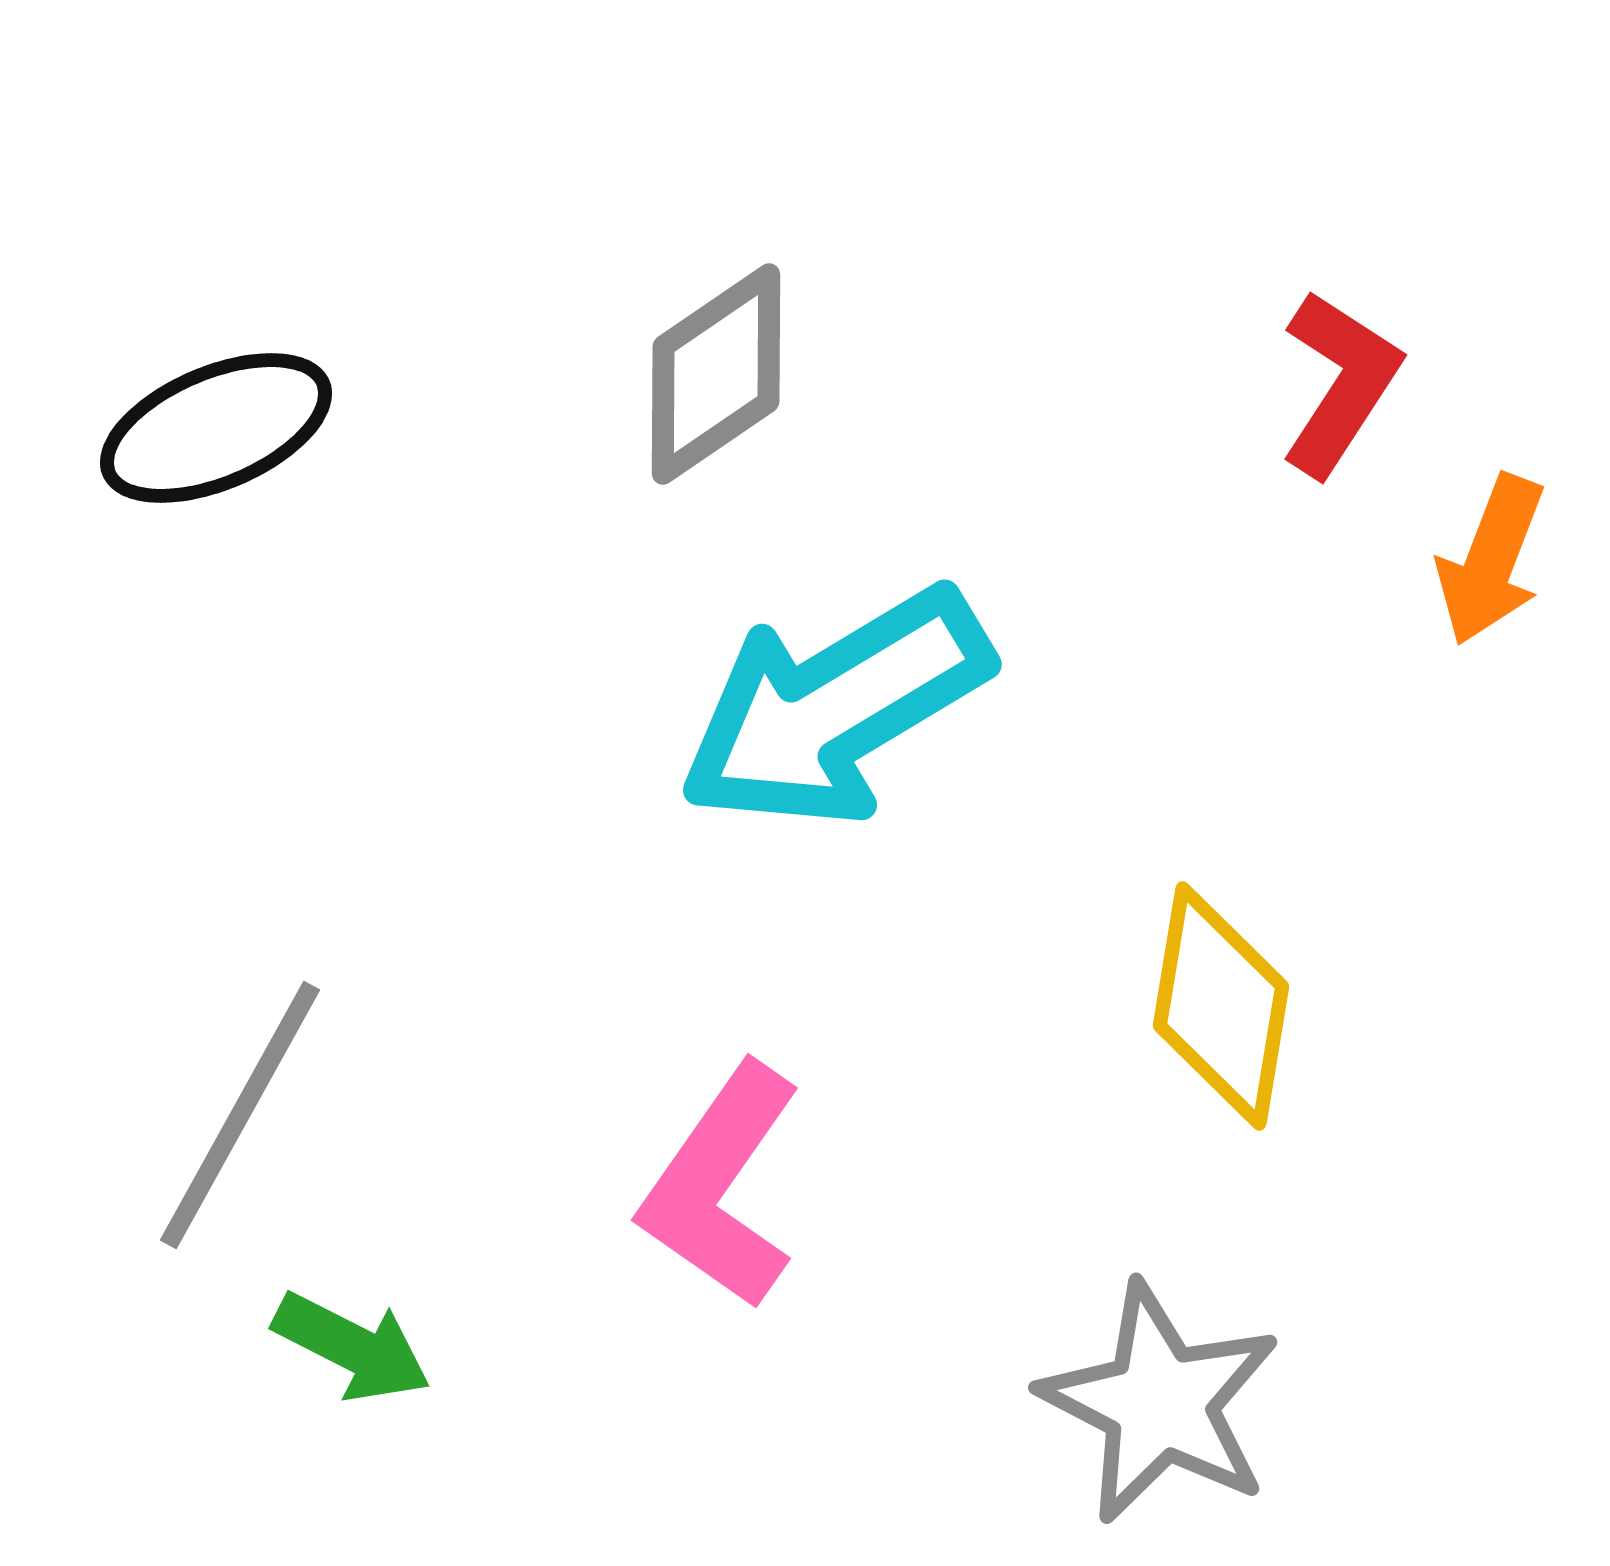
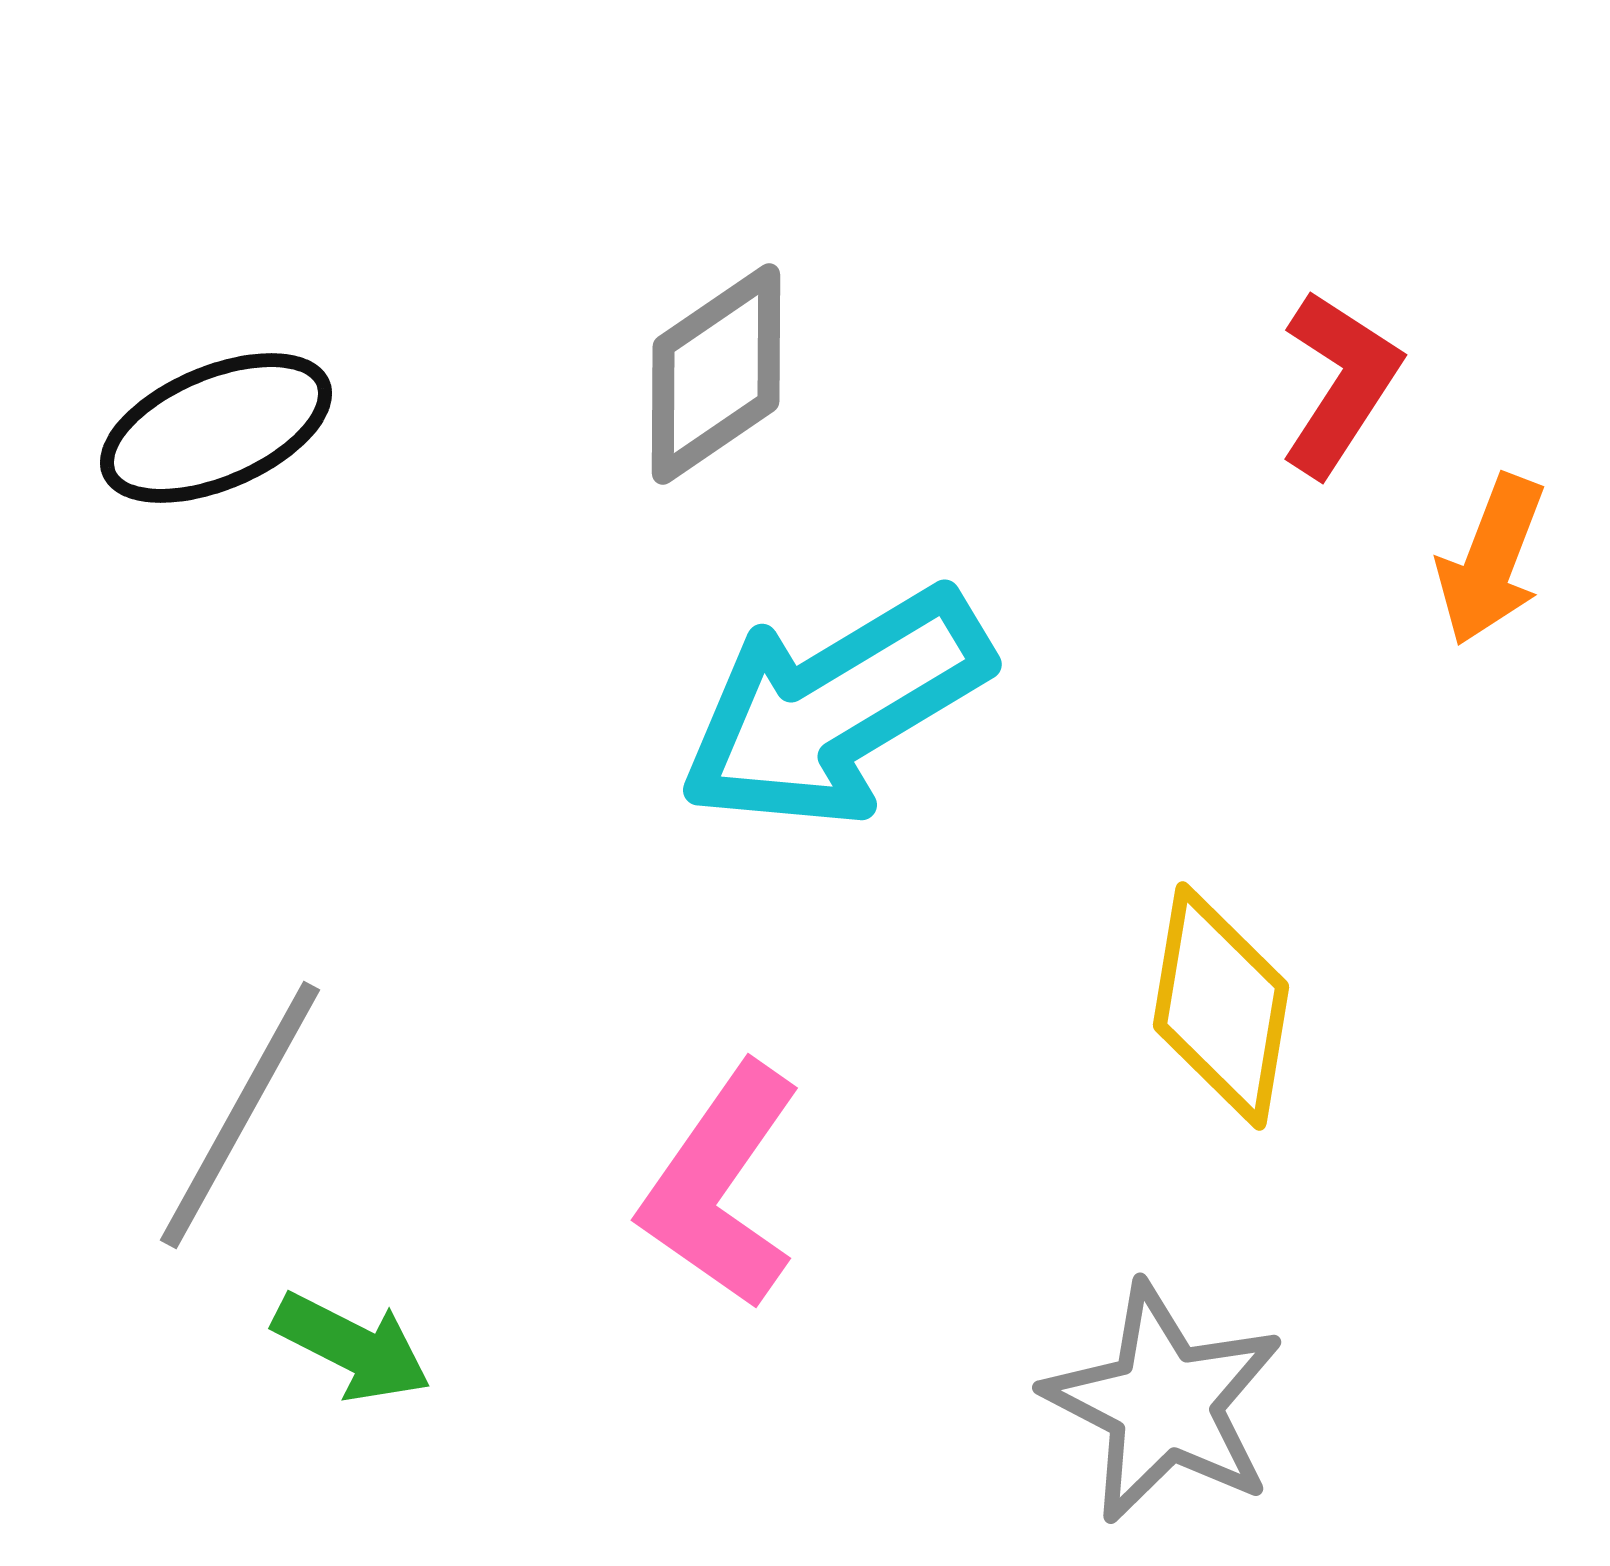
gray star: moved 4 px right
